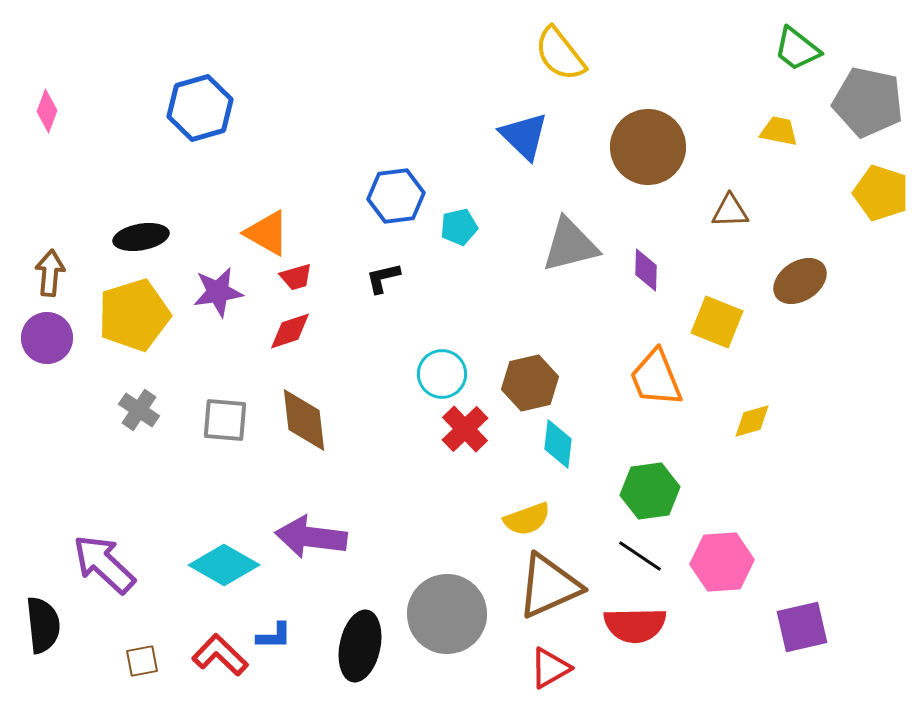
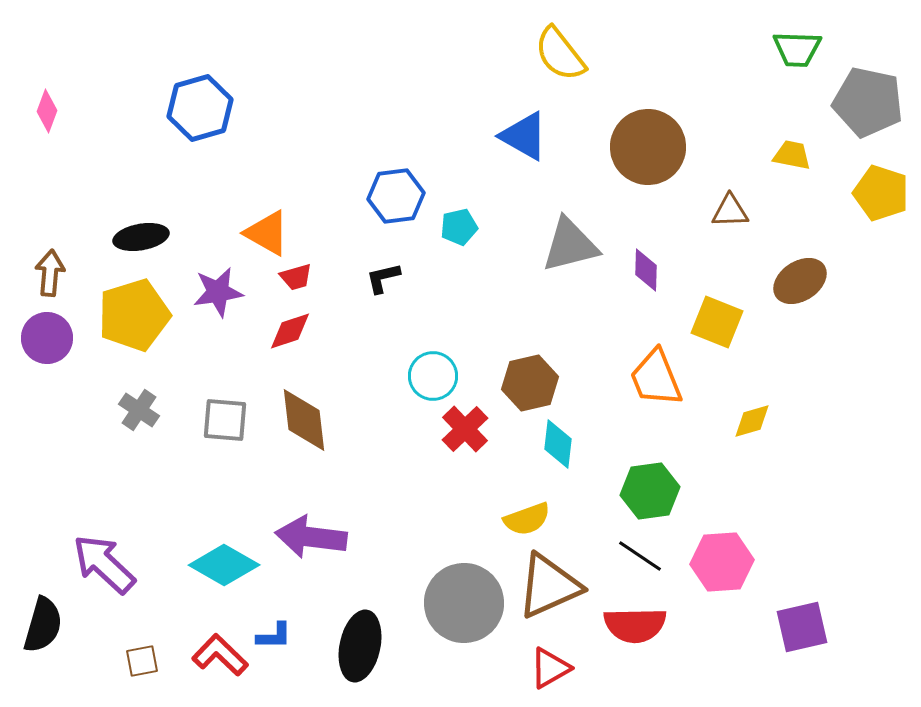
green trapezoid at (797, 49): rotated 36 degrees counterclockwise
yellow trapezoid at (779, 131): moved 13 px right, 24 px down
blue triangle at (524, 136): rotated 14 degrees counterclockwise
cyan circle at (442, 374): moved 9 px left, 2 px down
gray circle at (447, 614): moved 17 px right, 11 px up
black semicircle at (43, 625): rotated 22 degrees clockwise
